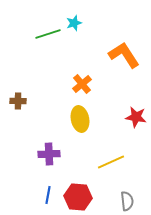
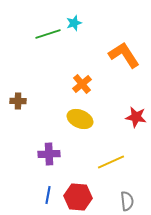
yellow ellipse: rotated 55 degrees counterclockwise
